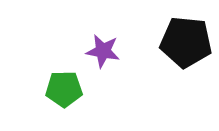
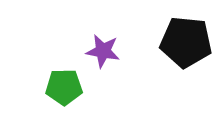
green pentagon: moved 2 px up
